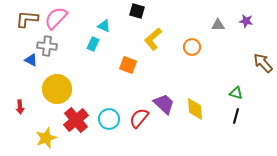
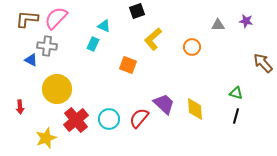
black square: rotated 35 degrees counterclockwise
